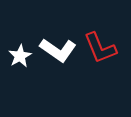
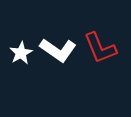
white star: moved 1 px right, 3 px up
